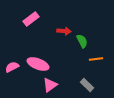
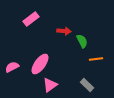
pink ellipse: moved 2 px right; rotated 75 degrees counterclockwise
